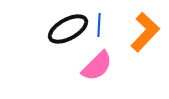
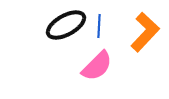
blue line: moved 1 px down
black ellipse: moved 2 px left, 4 px up
